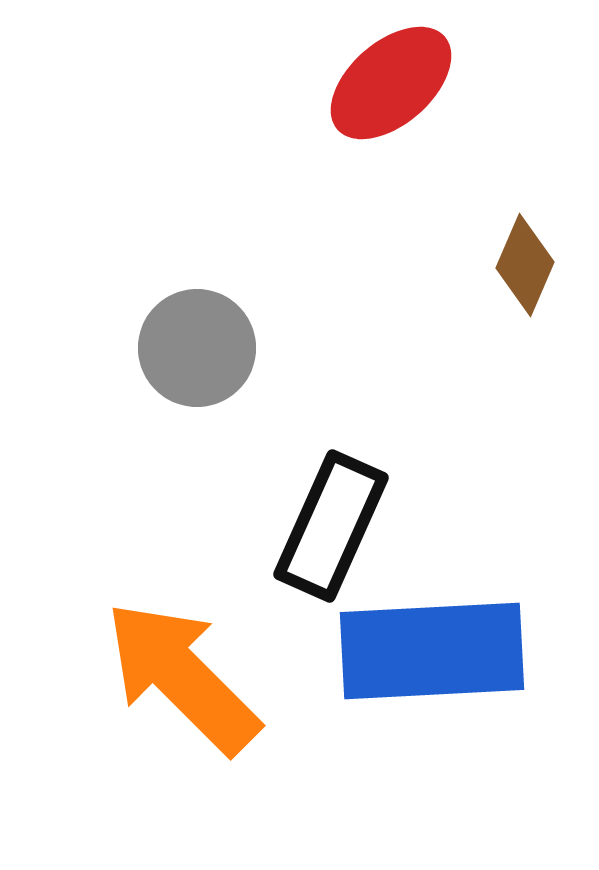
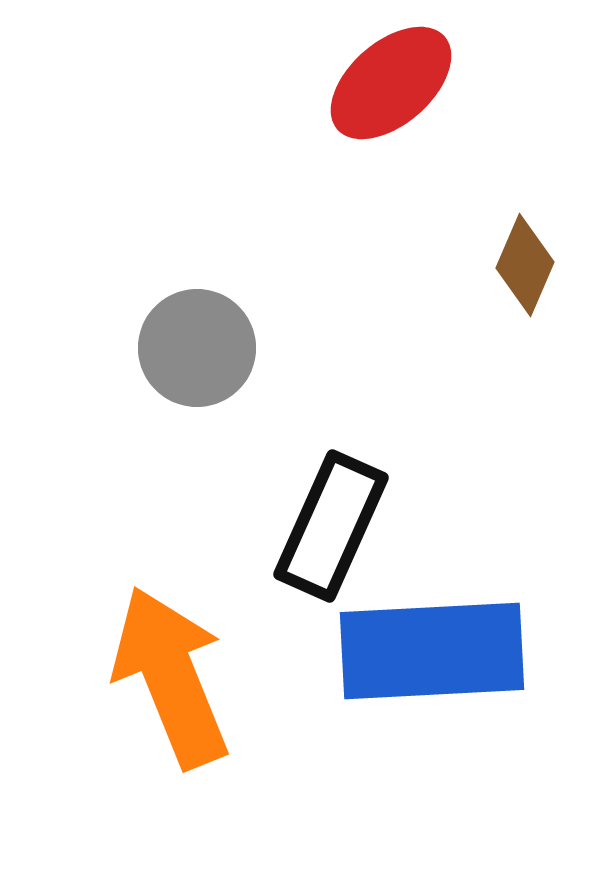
orange arrow: moved 11 px left; rotated 23 degrees clockwise
